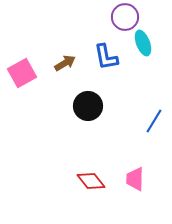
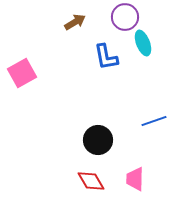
brown arrow: moved 10 px right, 41 px up
black circle: moved 10 px right, 34 px down
blue line: rotated 40 degrees clockwise
red diamond: rotated 8 degrees clockwise
